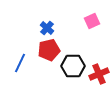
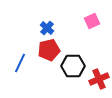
red cross: moved 5 px down
